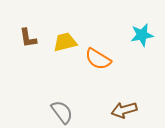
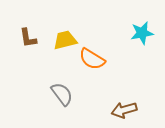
cyan star: moved 2 px up
yellow trapezoid: moved 2 px up
orange semicircle: moved 6 px left
gray semicircle: moved 18 px up
